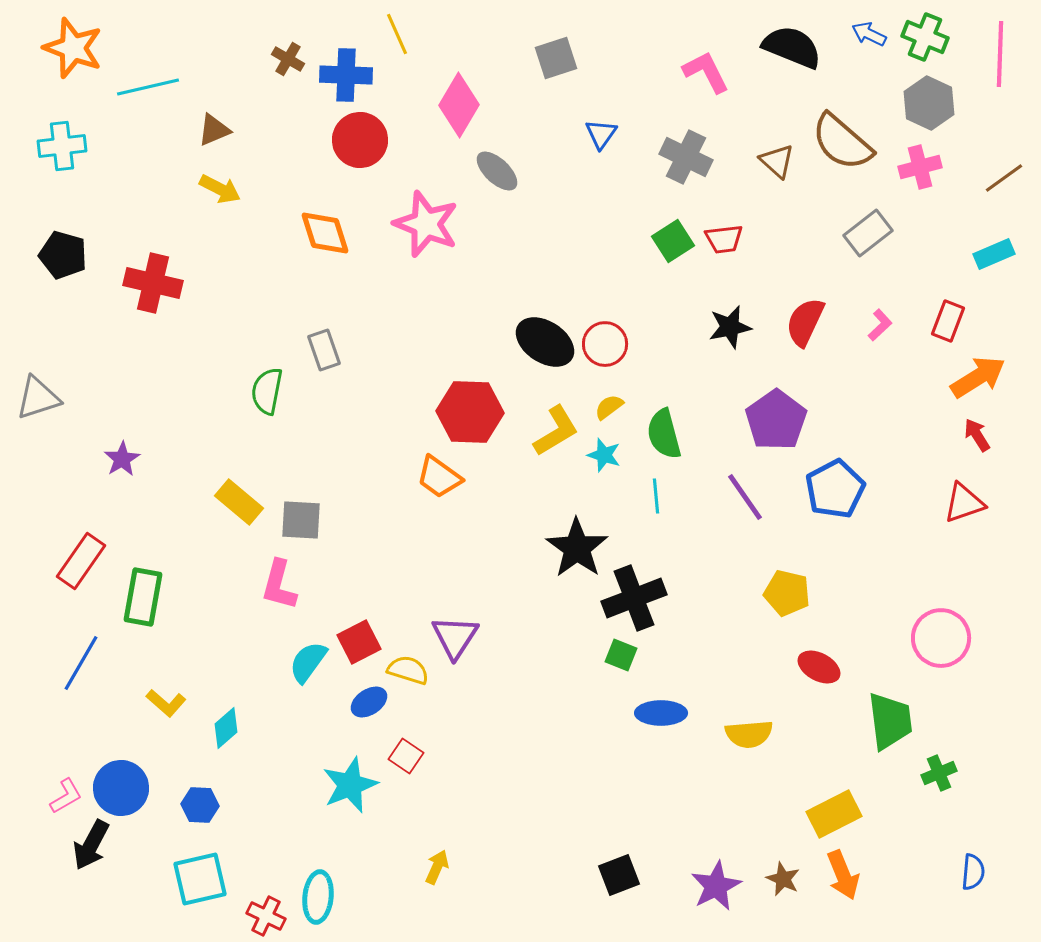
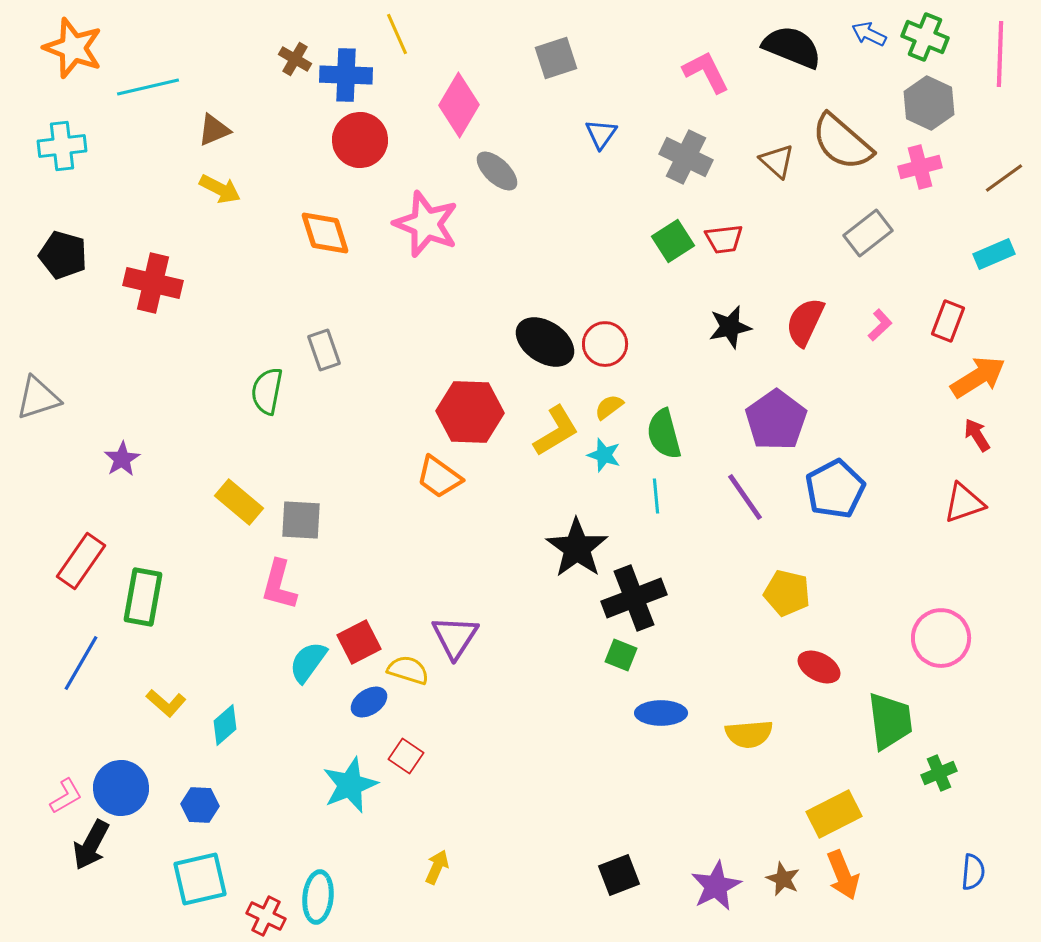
brown cross at (288, 59): moved 7 px right
cyan diamond at (226, 728): moved 1 px left, 3 px up
